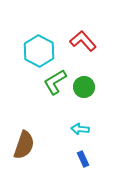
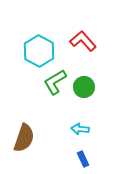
brown semicircle: moved 7 px up
